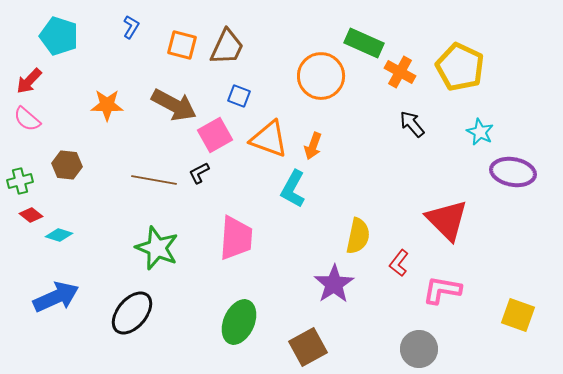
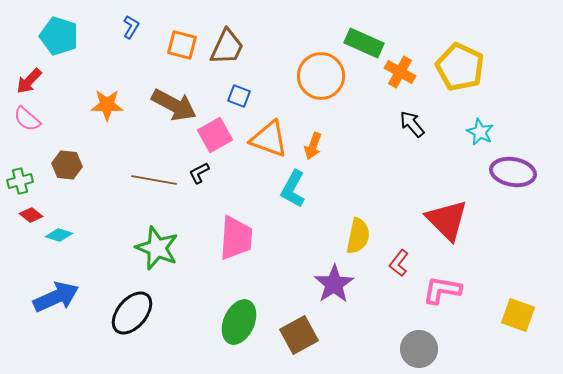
brown square: moved 9 px left, 12 px up
